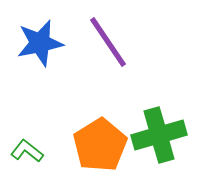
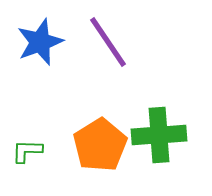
blue star: moved 1 px up; rotated 9 degrees counterclockwise
green cross: rotated 12 degrees clockwise
green L-shape: rotated 36 degrees counterclockwise
